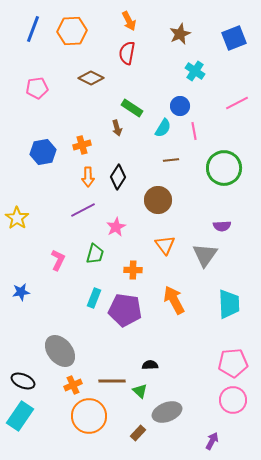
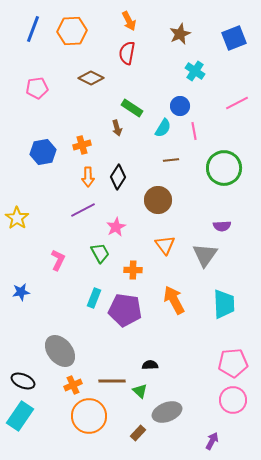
green trapezoid at (95, 254): moved 5 px right, 1 px up; rotated 45 degrees counterclockwise
cyan trapezoid at (229, 304): moved 5 px left
